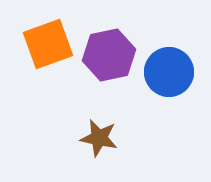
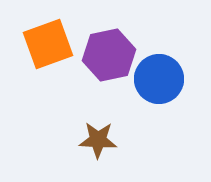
blue circle: moved 10 px left, 7 px down
brown star: moved 1 px left, 2 px down; rotated 9 degrees counterclockwise
